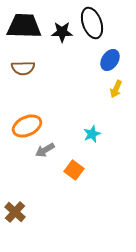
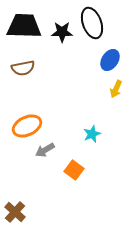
brown semicircle: rotated 10 degrees counterclockwise
